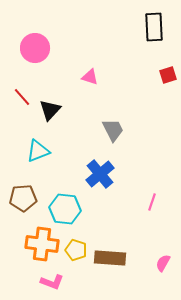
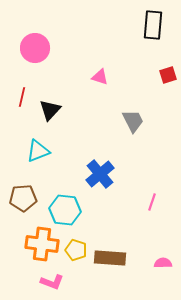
black rectangle: moved 1 px left, 2 px up; rotated 8 degrees clockwise
pink triangle: moved 10 px right
red line: rotated 54 degrees clockwise
gray trapezoid: moved 20 px right, 9 px up
cyan hexagon: moved 1 px down
pink semicircle: rotated 60 degrees clockwise
